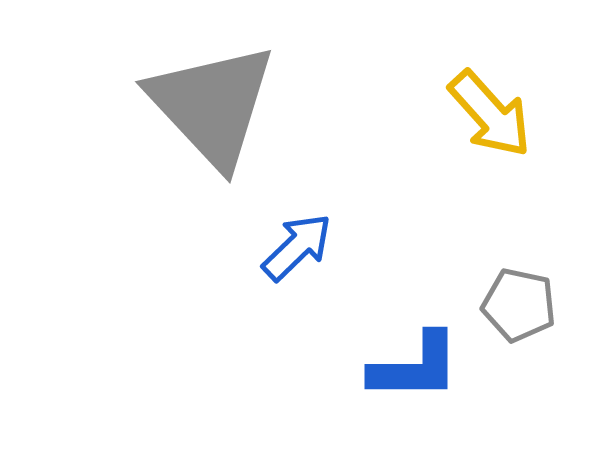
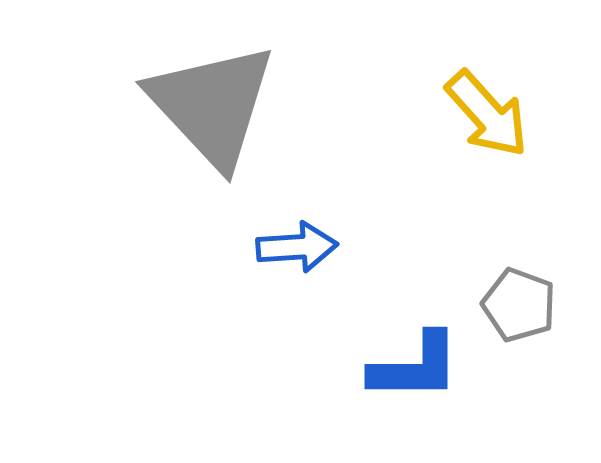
yellow arrow: moved 3 px left
blue arrow: rotated 40 degrees clockwise
gray pentagon: rotated 8 degrees clockwise
